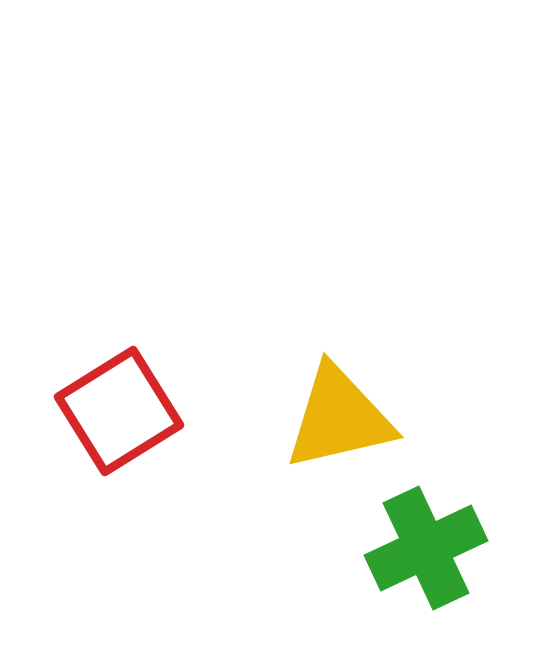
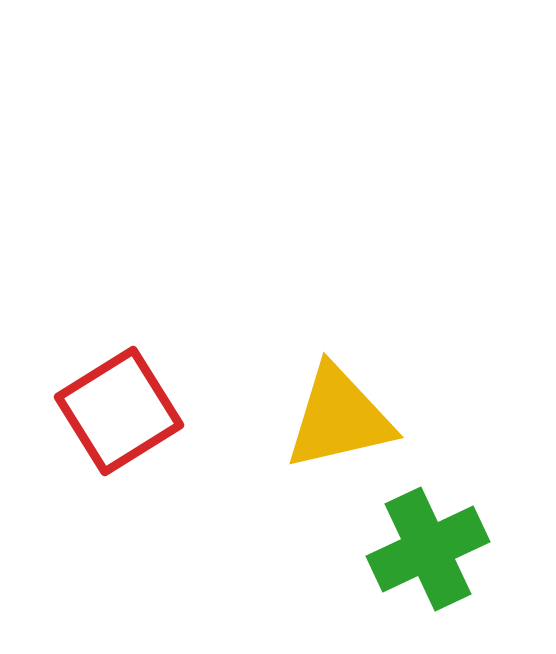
green cross: moved 2 px right, 1 px down
